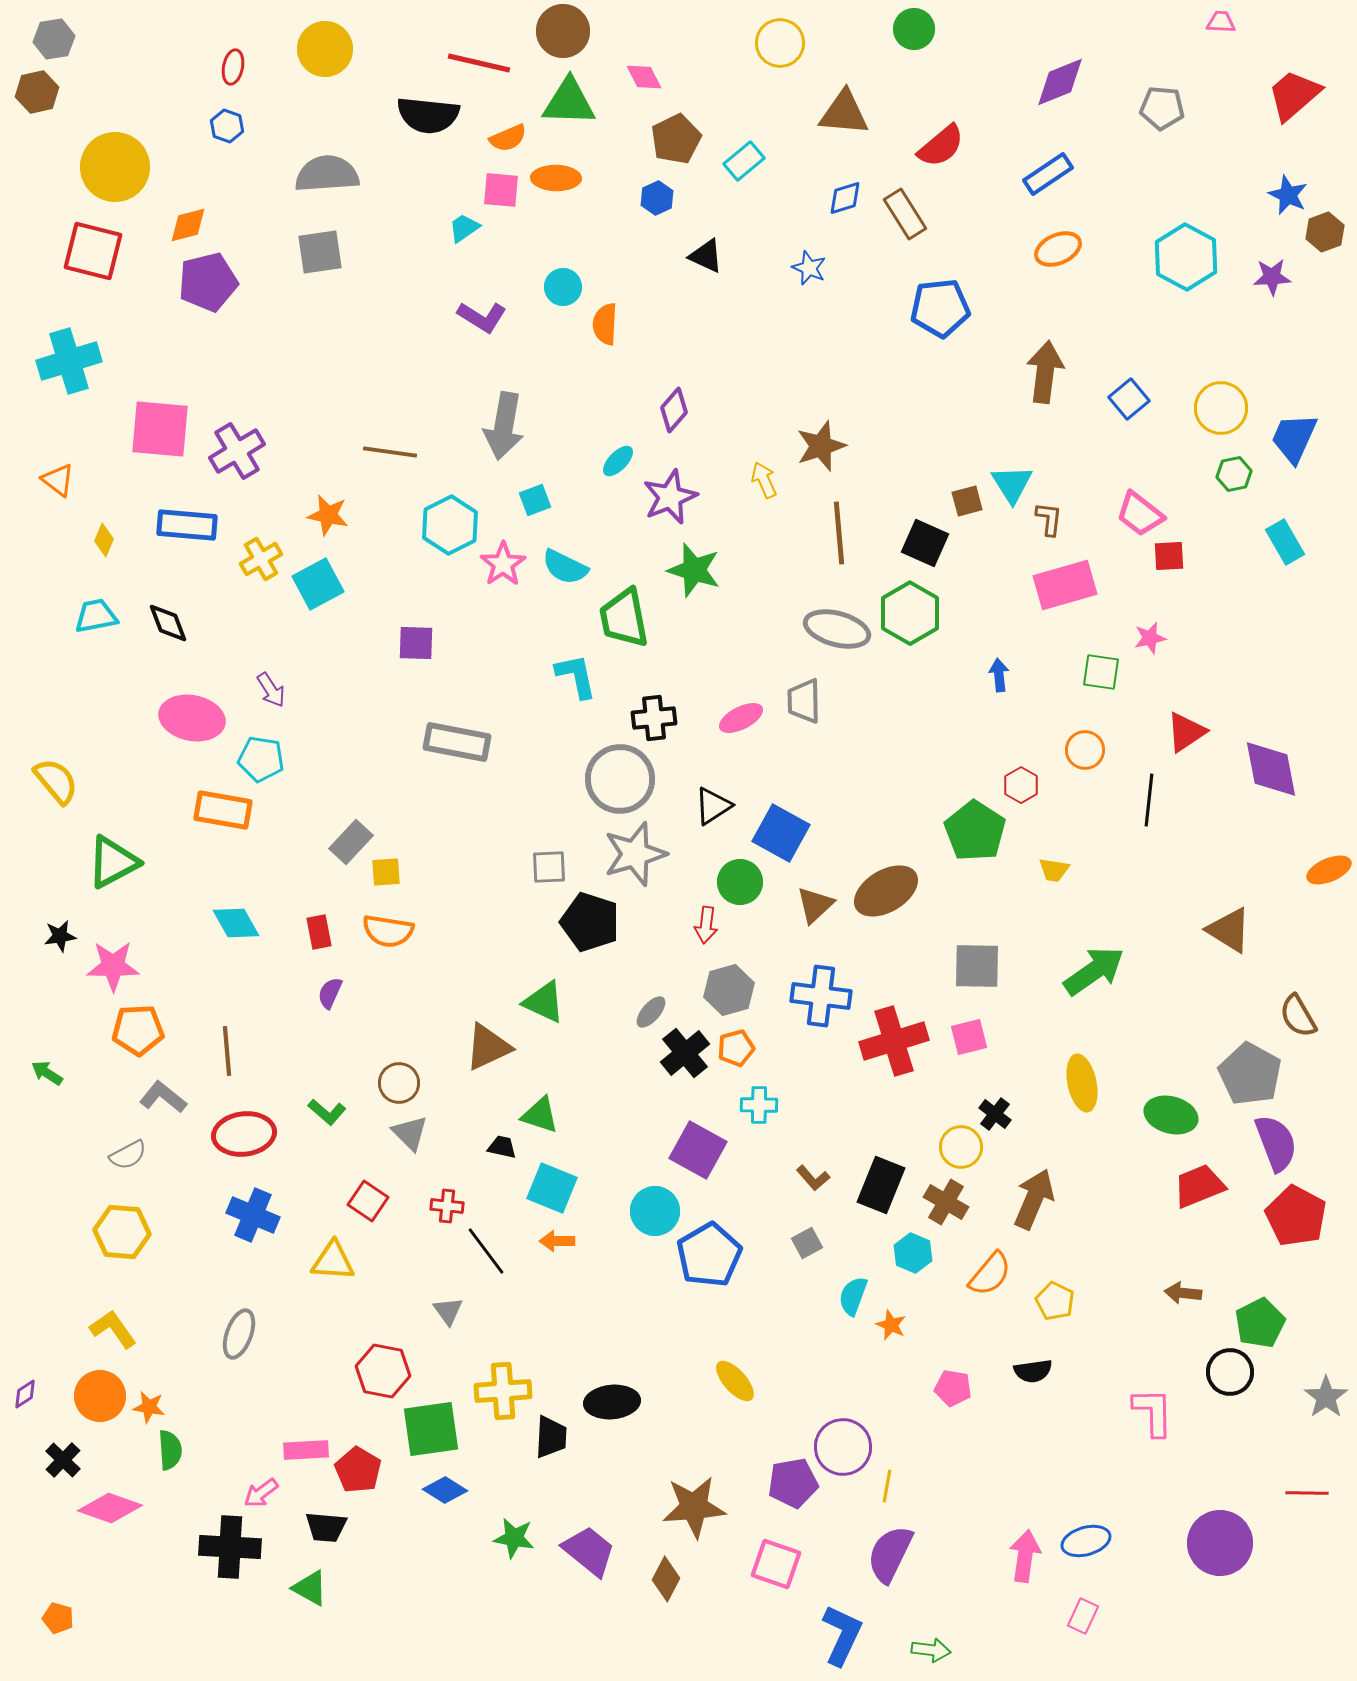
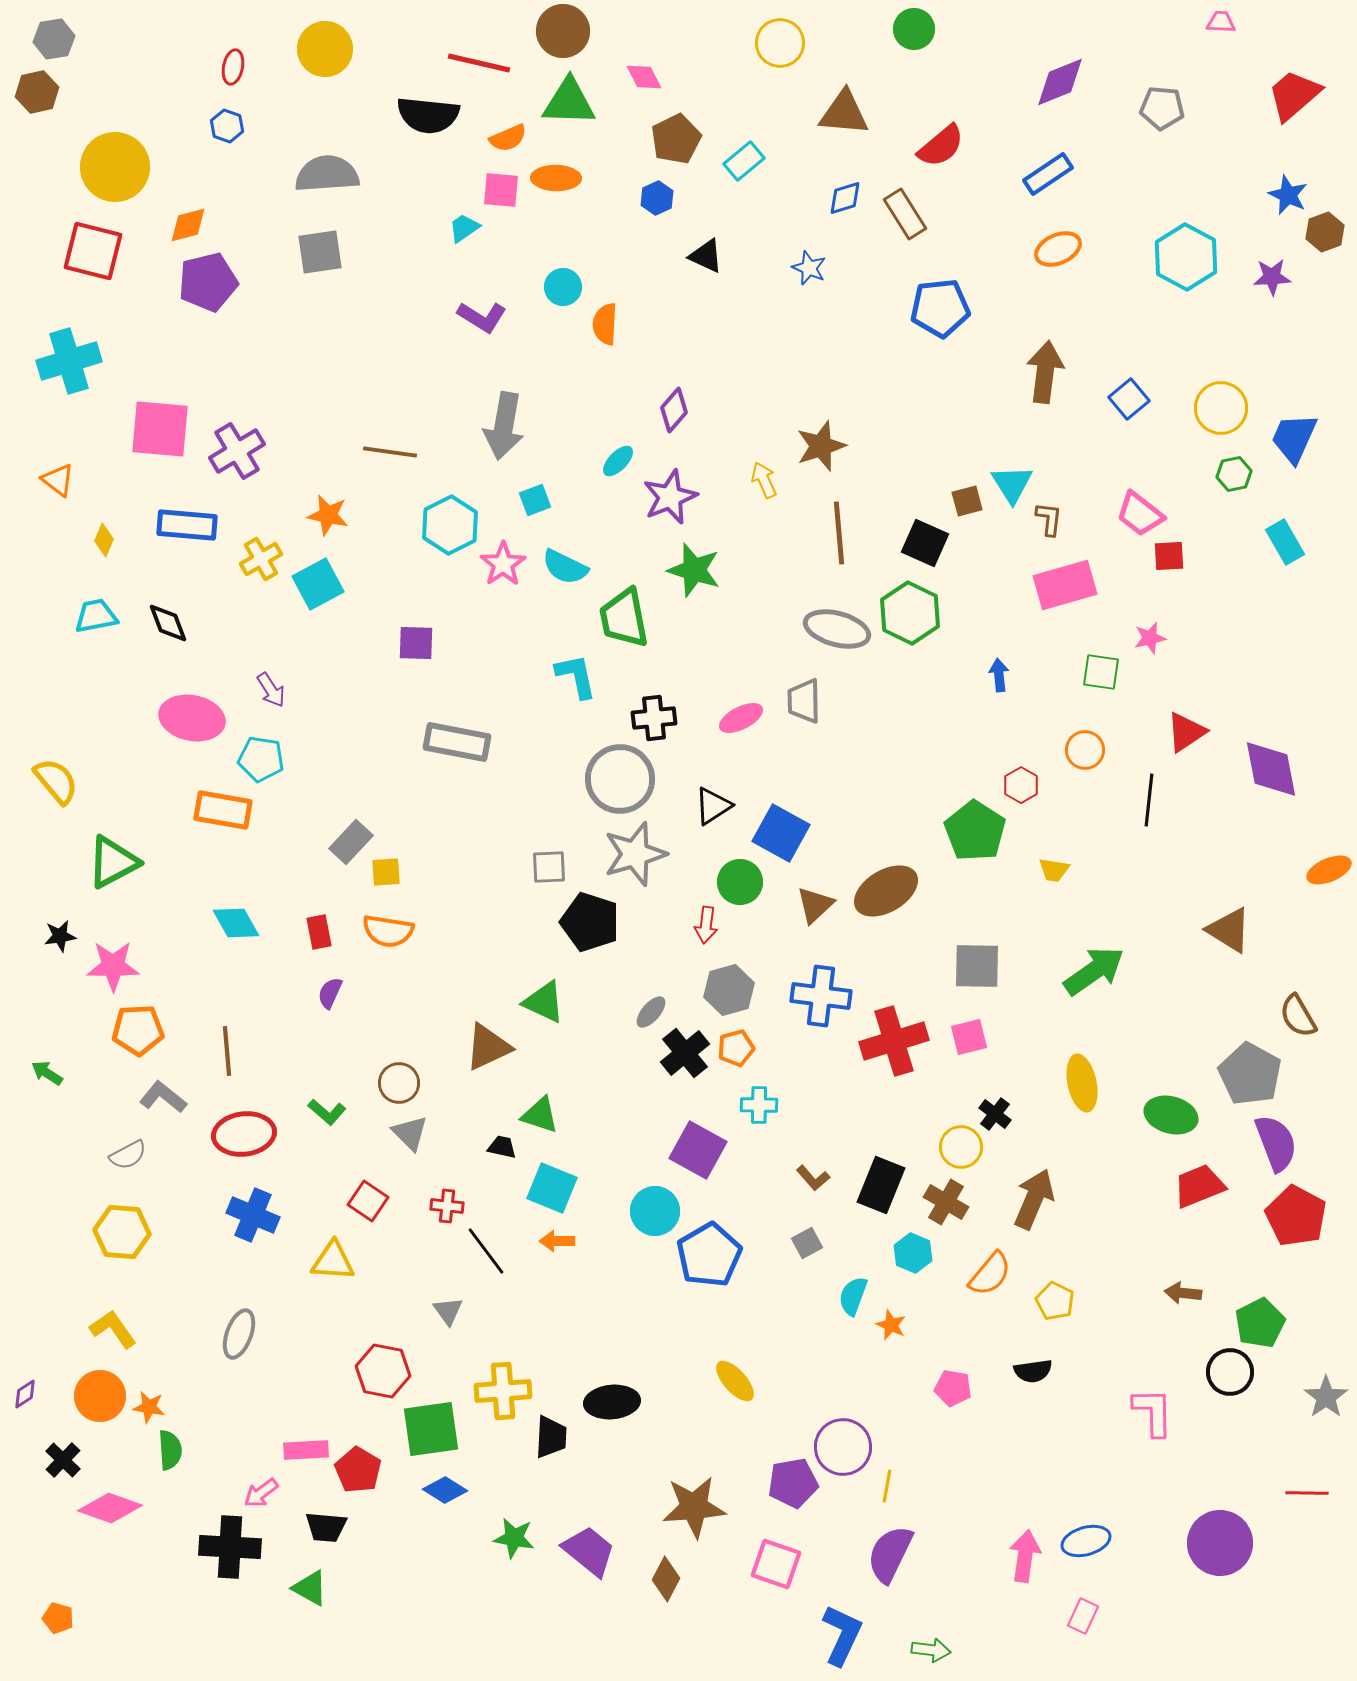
green hexagon at (910, 613): rotated 4 degrees counterclockwise
